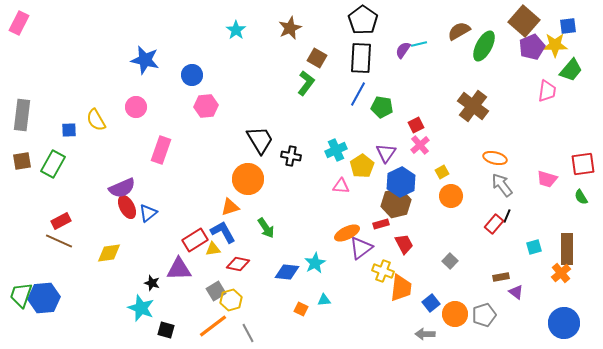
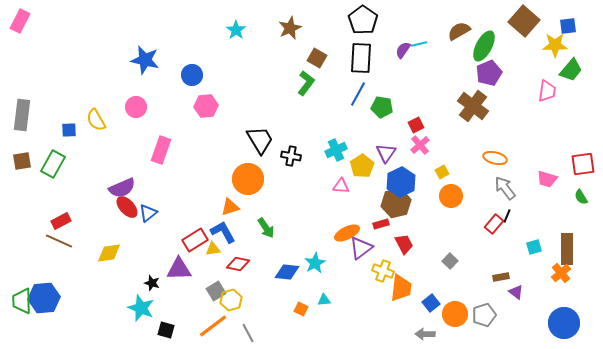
pink rectangle at (19, 23): moved 1 px right, 2 px up
purple pentagon at (532, 47): moved 43 px left, 26 px down
gray arrow at (502, 185): moved 3 px right, 3 px down
red ellipse at (127, 207): rotated 15 degrees counterclockwise
green trapezoid at (21, 295): moved 1 px right, 6 px down; rotated 20 degrees counterclockwise
